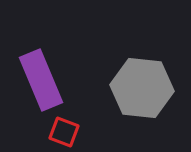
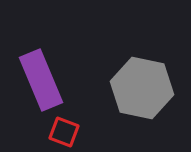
gray hexagon: rotated 6 degrees clockwise
